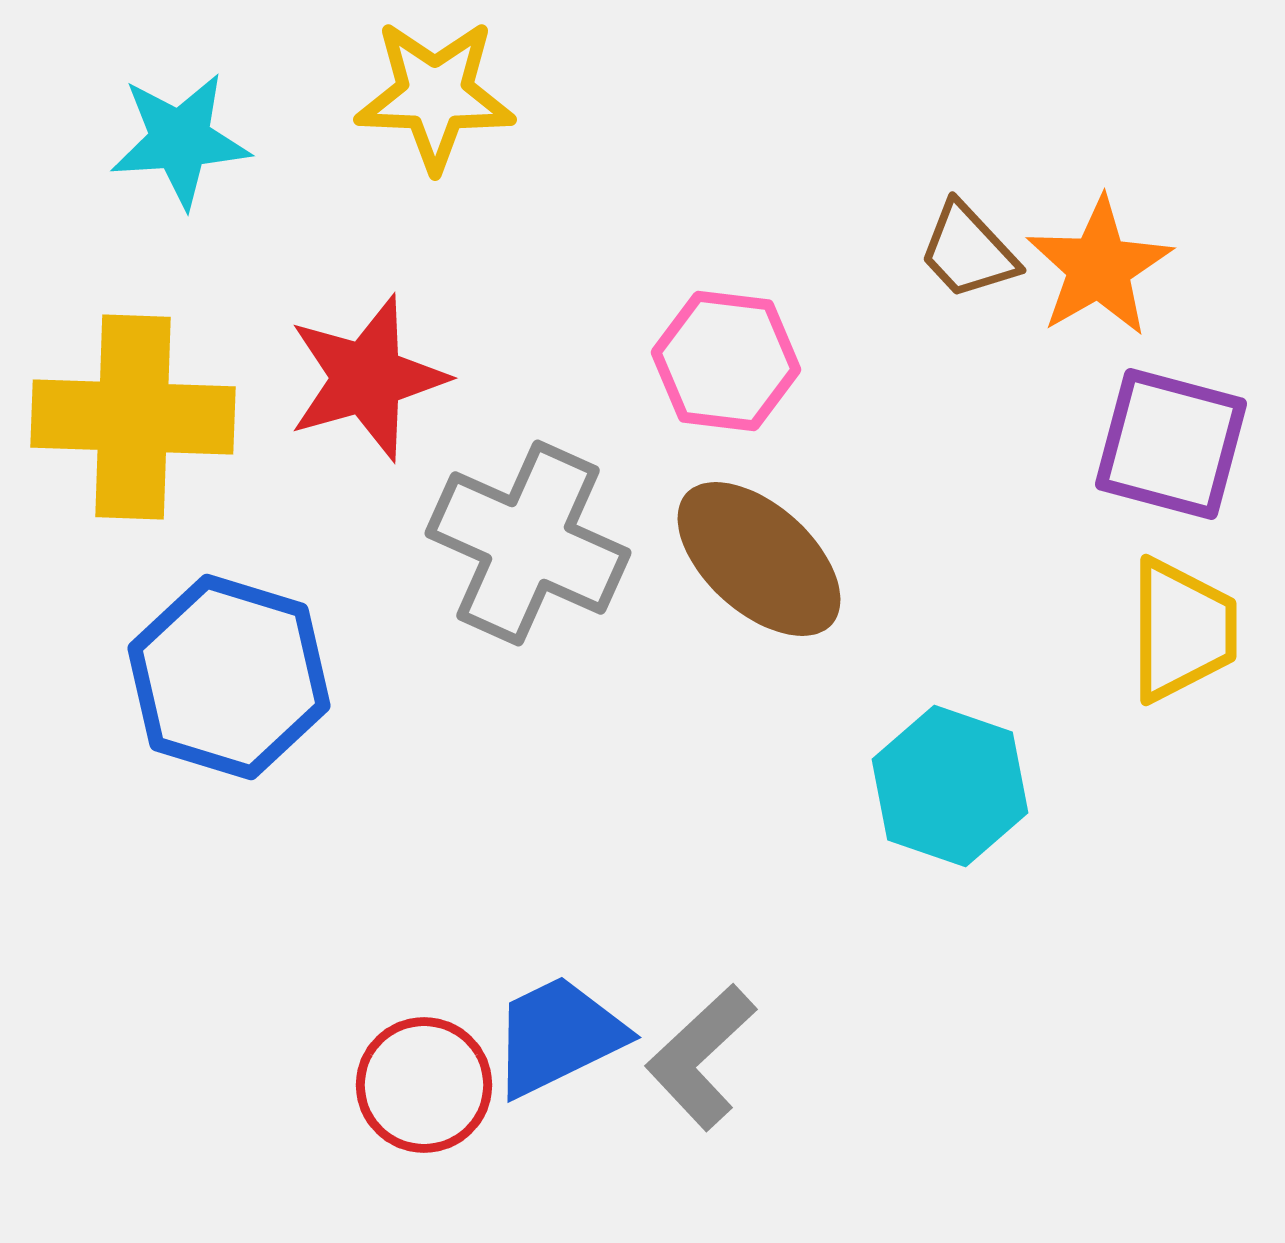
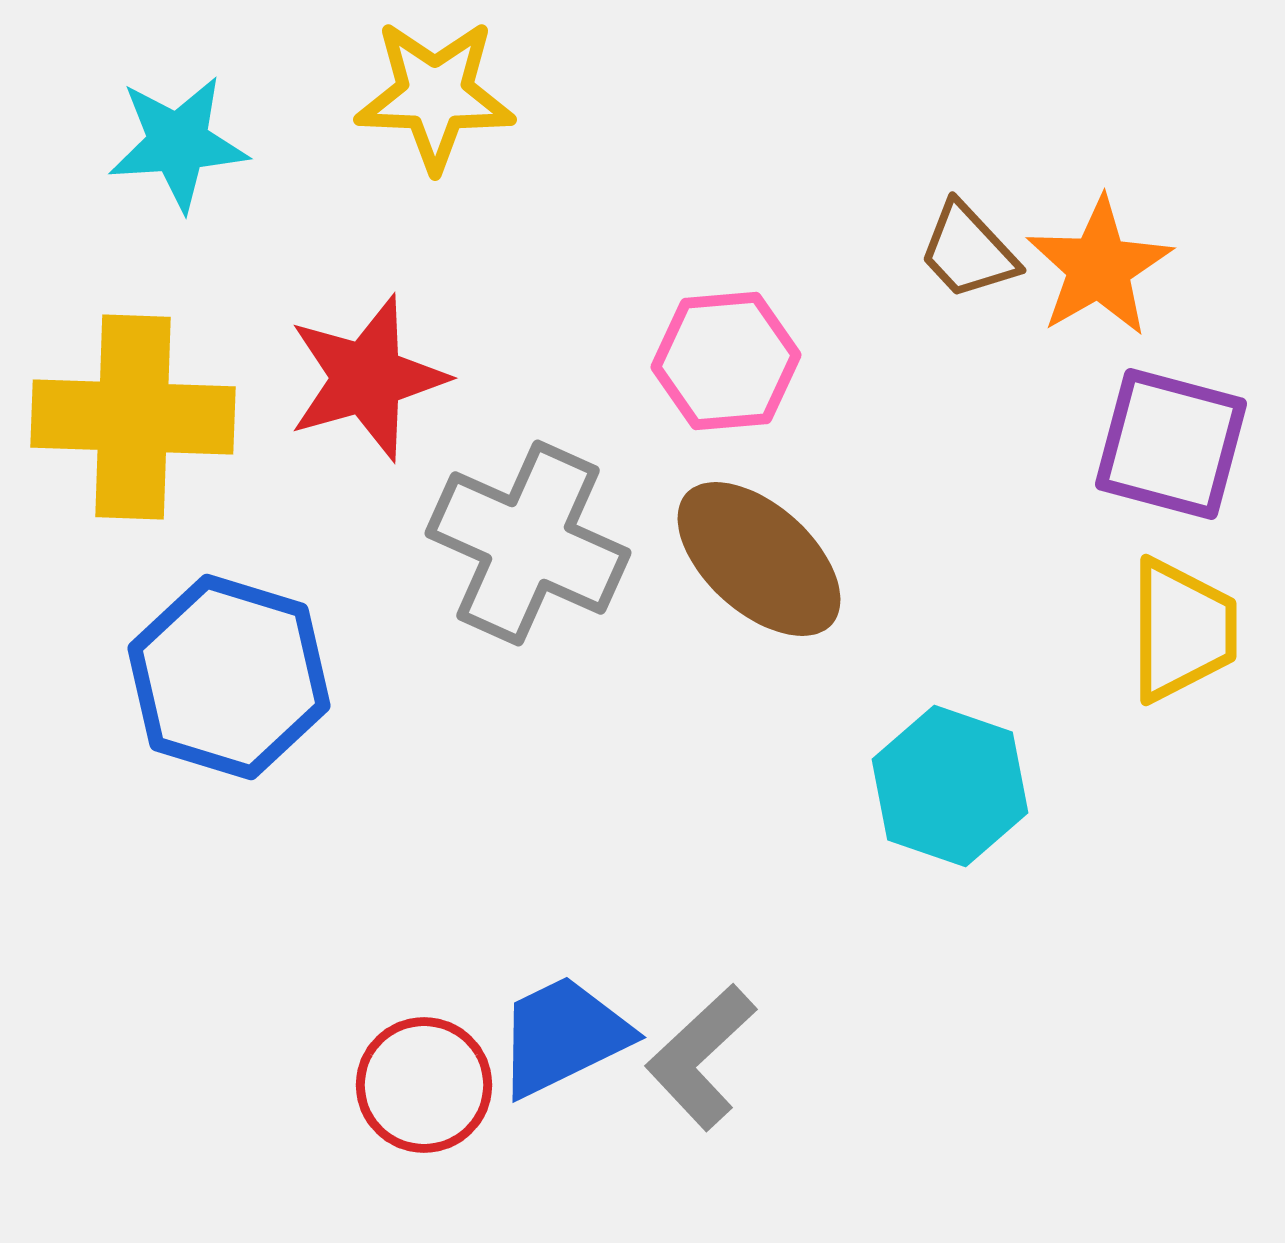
cyan star: moved 2 px left, 3 px down
pink hexagon: rotated 12 degrees counterclockwise
blue trapezoid: moved 5 px right
